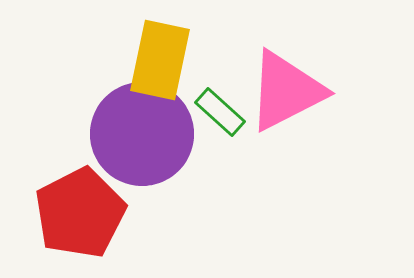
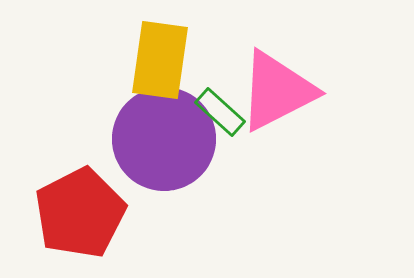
yellow rectangle: rotated 4 degrees counterclockwise
pink triangle: moved 9 px left
purple circle: moved 22 px right, 5 px down
